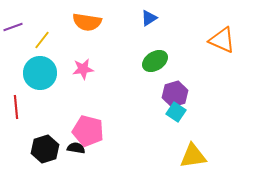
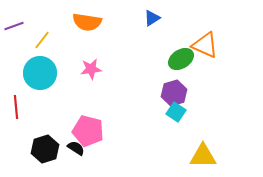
blue triangle: moved 3 px right
purple line: moved 1 px right, 1 px up
orange triangle: moved 17 px left, 5 px down
green ellipse: moved 26 px right, 2 px up
pink star: moved 8 px right
purple hexagon: moved 1 px left, 1 px up
black semicircle: rotated 24 degrees clockwise
yellow triangle: moved 10 px right; rotated 8 degrees clockwise
